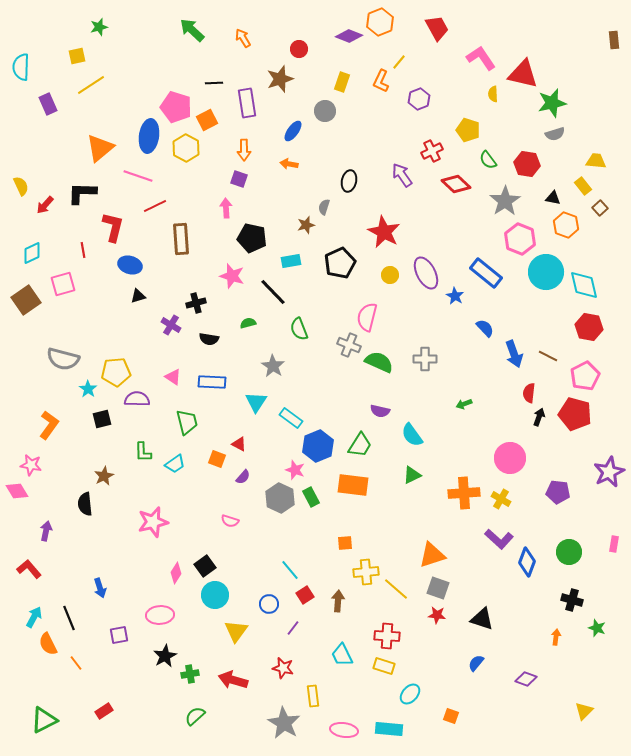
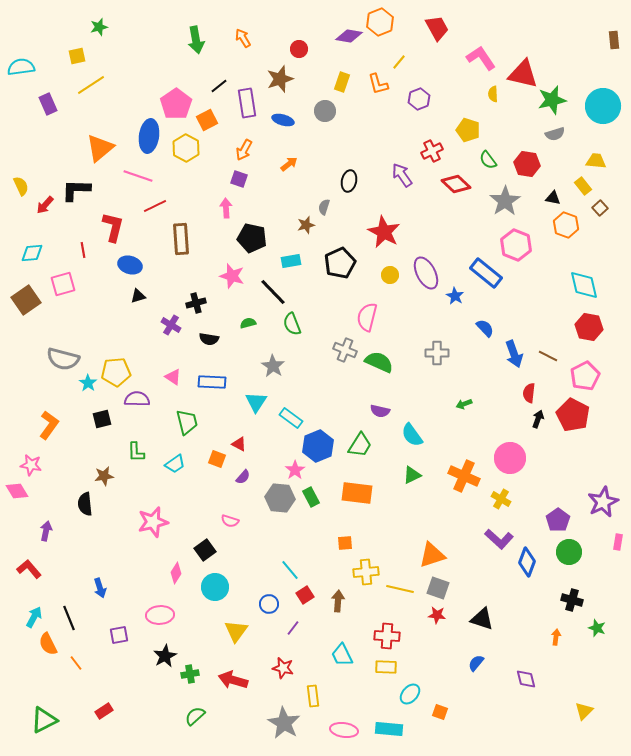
green arrow at (192, 30): moved 4 px right, 10 px down; rotated 144 degrees counterclockwise
purple diamond at (349, 36): rotated 12 degrees counterclockwise
cyan semicircle at (21, 67): rotated 80 degrees clockwise
orange L-shape at (381, 81): moved 3 px left, 3 px down; rotated 40 degrees counterclockwise
black line at (214, 83): moved 5 px right, 3 px down; rotated 36 degrees counterclockwise
green star at (552, 103): moved 3 px up
pink pentagon at (176, 107): moved 3 px up; rotated 20 degrees clockwise
blue ellipse at (293, 131): moved 10 px left, 11 px up; rotated 70 degrees clockwise
orange arrow at (244, 150): rotated 30 degrees clockwise
orange arrow at (289, 164): rotated 132 degrees clockwise
black L-shape at (82, 193): moved 6 px left, 3 px up
pink hexagon at (520, 239): moved 4 px left, 6 px down
cyan diamond at (32, 253): rotated 20 degrees clockwise
cyan circle at (546, 272): moved 57 px right, 166 px up
green semicircle at (299, 329): moved 7 px left, 5 px up
gray cross at (349, 345): moved 4 px left, 5 px down
gray cross at (425, 359): moved 12 px right, 6 px up
cyan star at (88, 389): moved 6 px up
red pentagon at (575, 414): moved 2 px left, 1 px down; rotated 12 degrees clockwise
black arrow at (539, 417): moved 1 px left, 2 px down
green L-shape at (143, 452): moved 7 px left
pink star at (295, 470): rotated 18 degrees clockwise
purple star at (609, 472): moved 6 px left, 30 px down
brown star at (104, 476): rotated 18 degrees clockwise
orange rectangle at (353, 485): moved 4 px right, 8 px down
purple pentagon at (558, 492): moved 28 px down; rotated 30 degrees clockwise
orange cross at (464, 493): moved 17 px up; rotated 28 degrees clockwise
gray hexagon at (280, 498): rotated 20 degrees counterclockwise
pink rectangle at (614, 544): moved 4 px right, 2 px up
black square at (205, 566): moved 16 px up
yellow line at (396, 589): moved 4 px right; rotated 28 degrees counterclockwise
cyan circle at (215, 595): moved 8 px up
yellow rectangle at (384, 666): moved 2 px right, 1 px down; rotated 15 degrees counterclockwise
purple diamond at (526, 679): rotated 55 degrees clockwise
orange square at (451, 716): moved 11 px left, 4 px up
